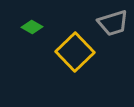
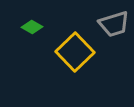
gray trapezoid: moved 1 px right, 1 px down
